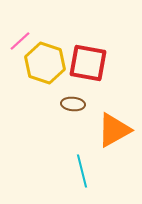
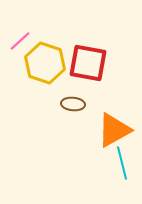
cyan line: moved 40 px right, 8 px up
